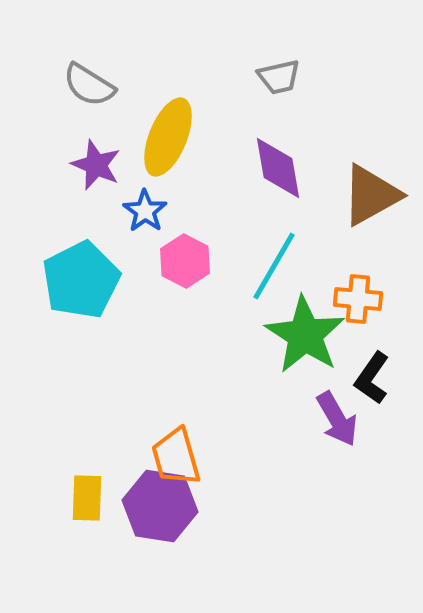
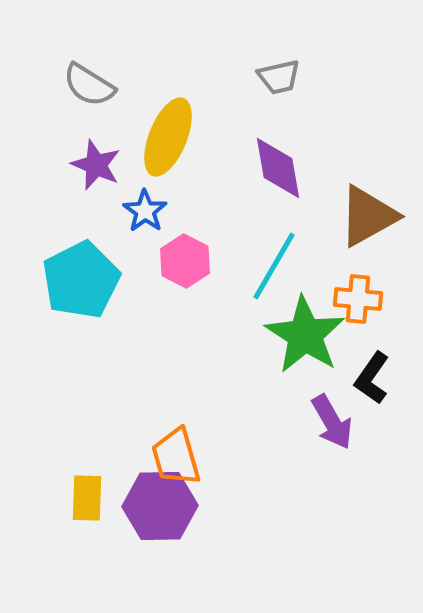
brown triangle: moved 3 px left, 21 px down
purple arrow: moved 5 px left, 3 px down
purple hexagon: rotated 10 degrees counterclockwise
